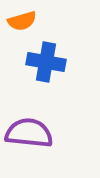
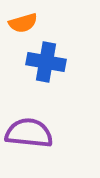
orange semicircle: moved 1 px right, 2 px down
